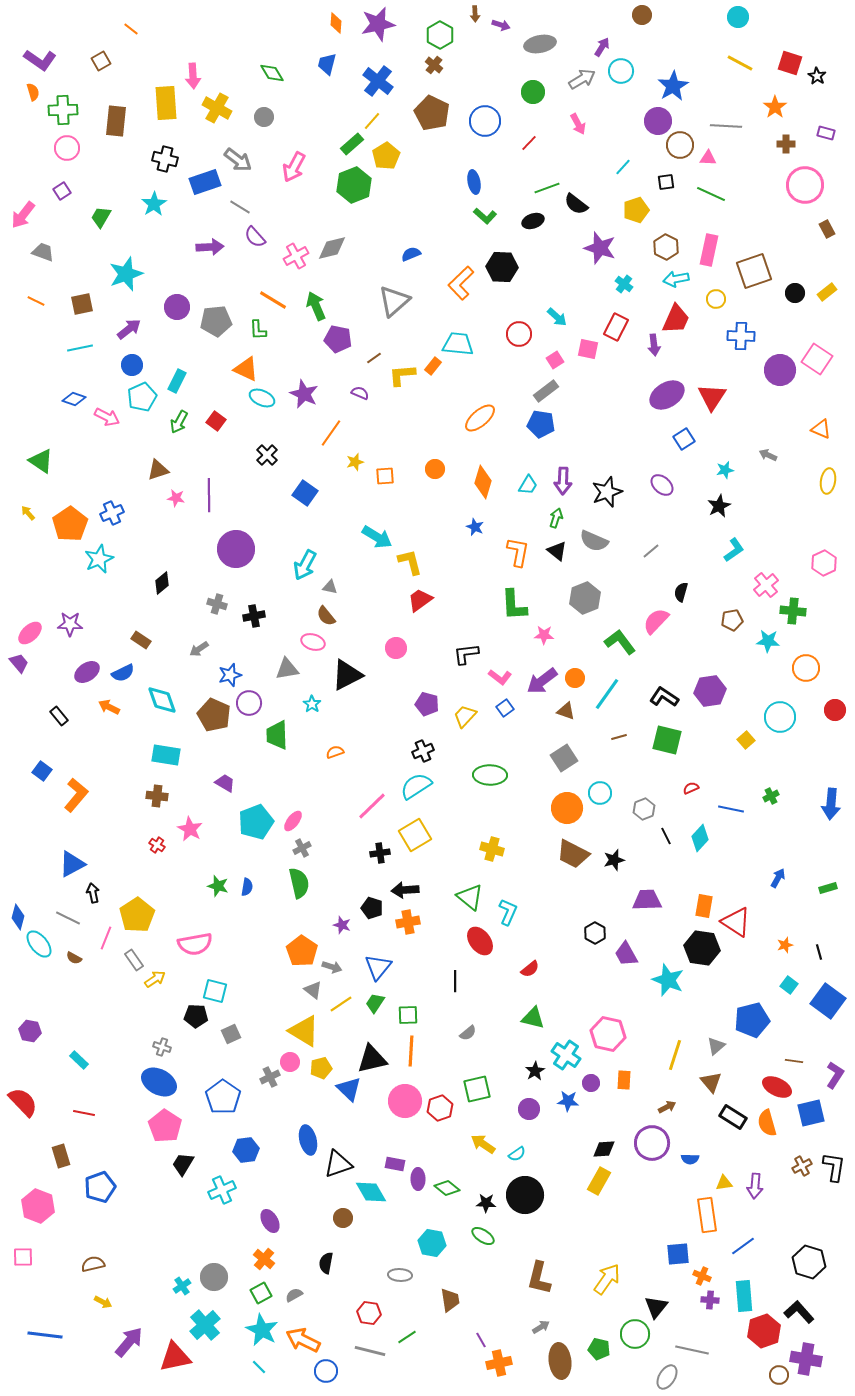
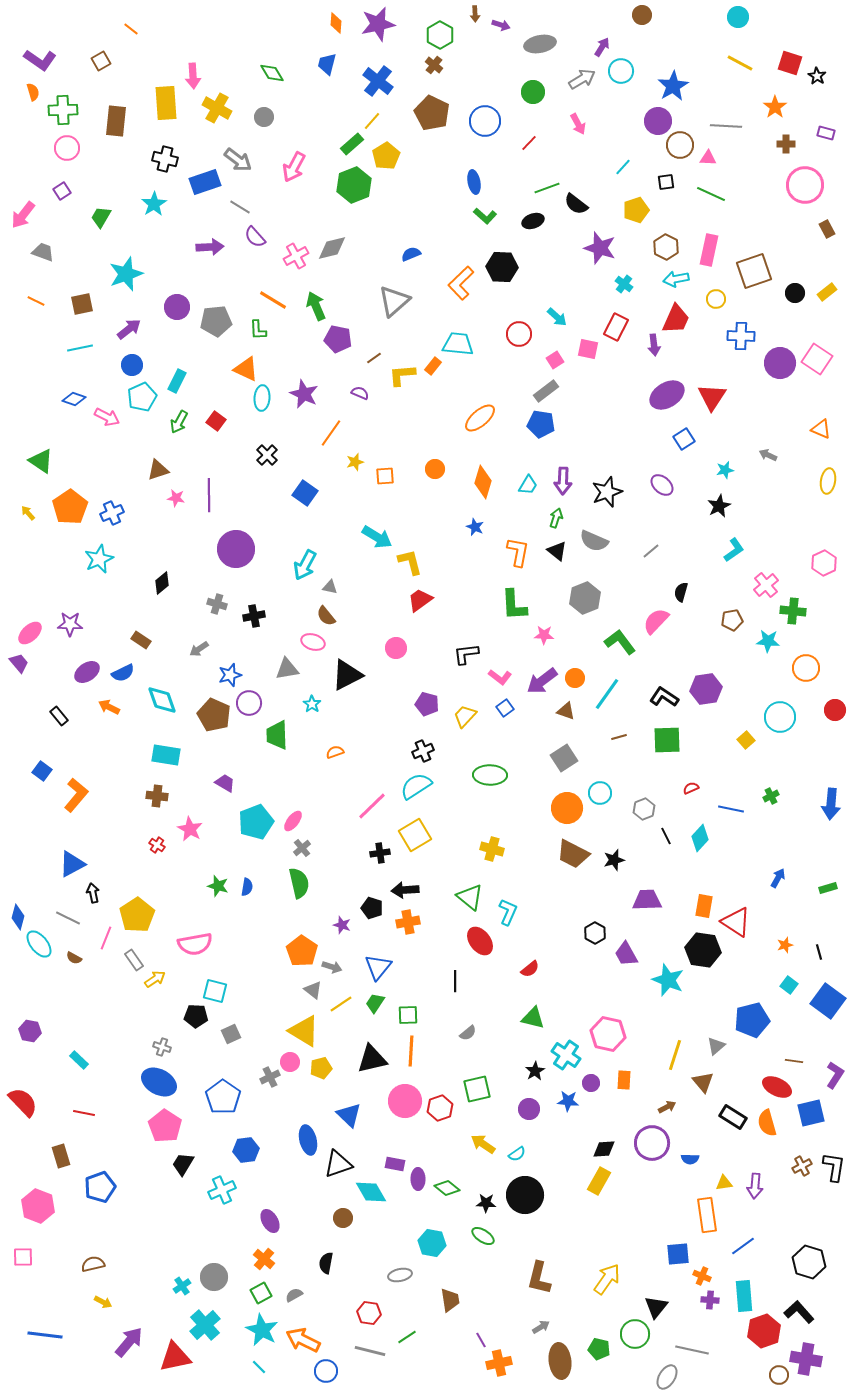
purple circle at (780, 370): moved 7 px up
cyan ellipse at (262, 398): rotated 70 degrees clockwise
orange pentagon at (70, 524): moved 17 px up
purple hexagon at (710, 691): moved 4 px left, 2 px up
green square at (667, 740): rotated 16 degrees counterclockwise
gray cross at (302, 848): rotated 12 degrees counterclockwise
black hexagon at (702, 948): moved 1 px right, 2 px down
brown triangle at (711, 1082): moved 8 px left
blue triangle at (349, 1089): moved 26 px down
gray ellipse at (400, 1275): rotated 15 degrees counterclockwise
